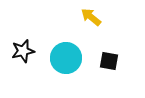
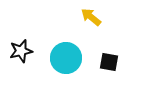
black star: moved 2 px left
black square: moved 1 px down
